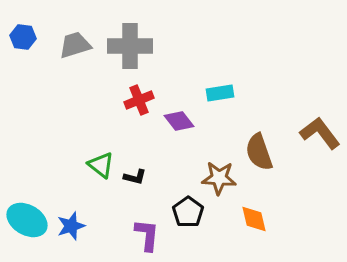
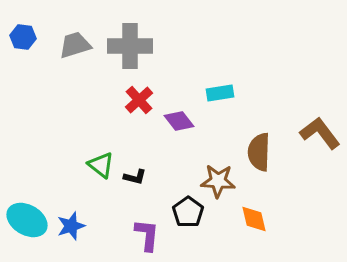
red cross: rotated 20 degrees counterclockwise
brown semicircle: rotated 21 degrees clockwise
brown star: moved 1 px left, 3 px down
